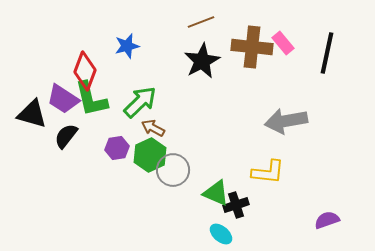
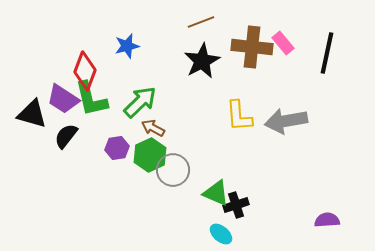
yellow L-shape: moved 29 px left, 56 px up; rotated 80 degrees clockwise
purple semicircle: rotated 15 degrees clockwise
